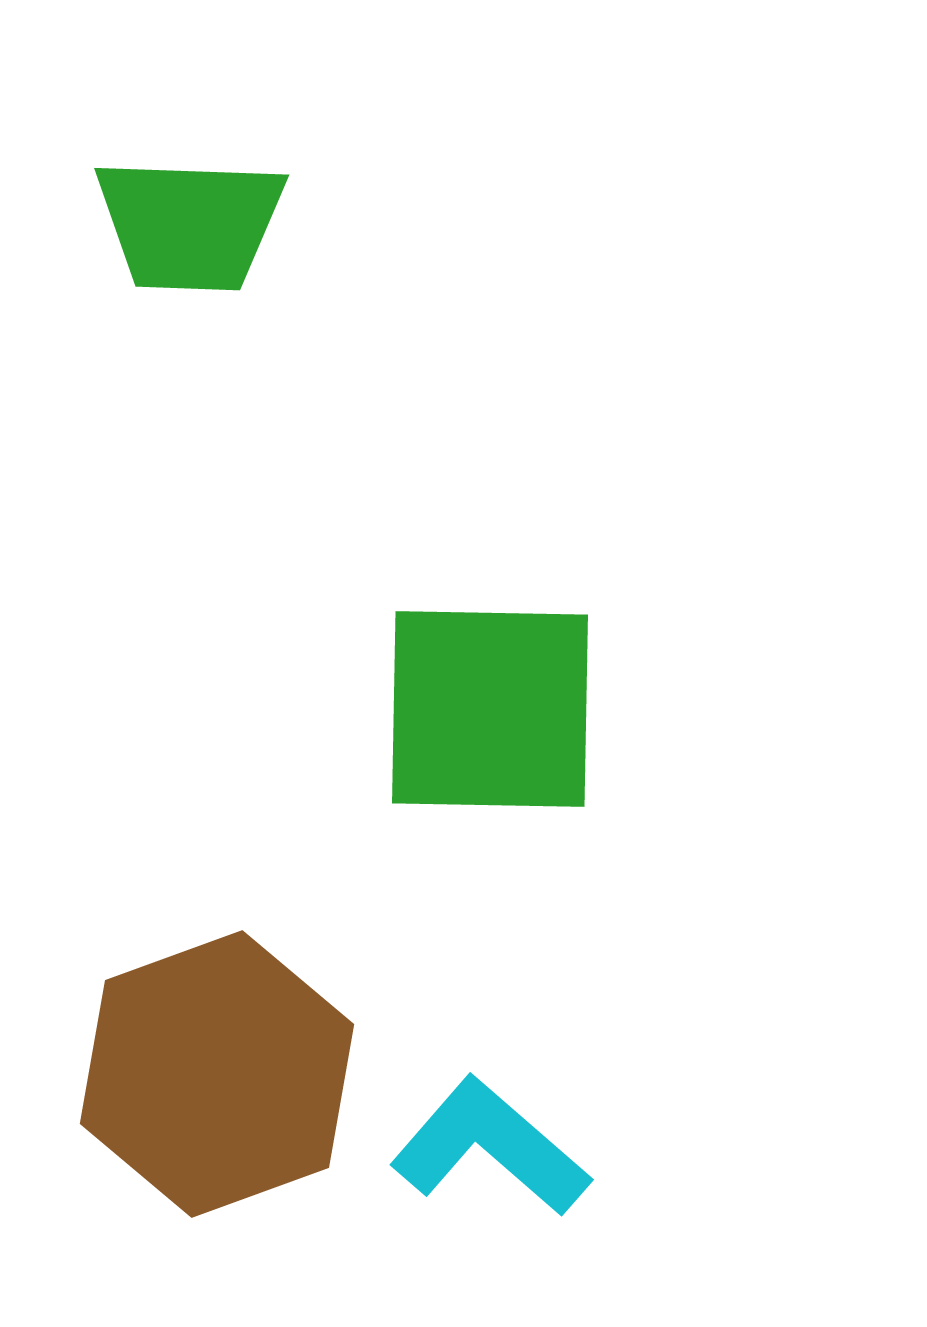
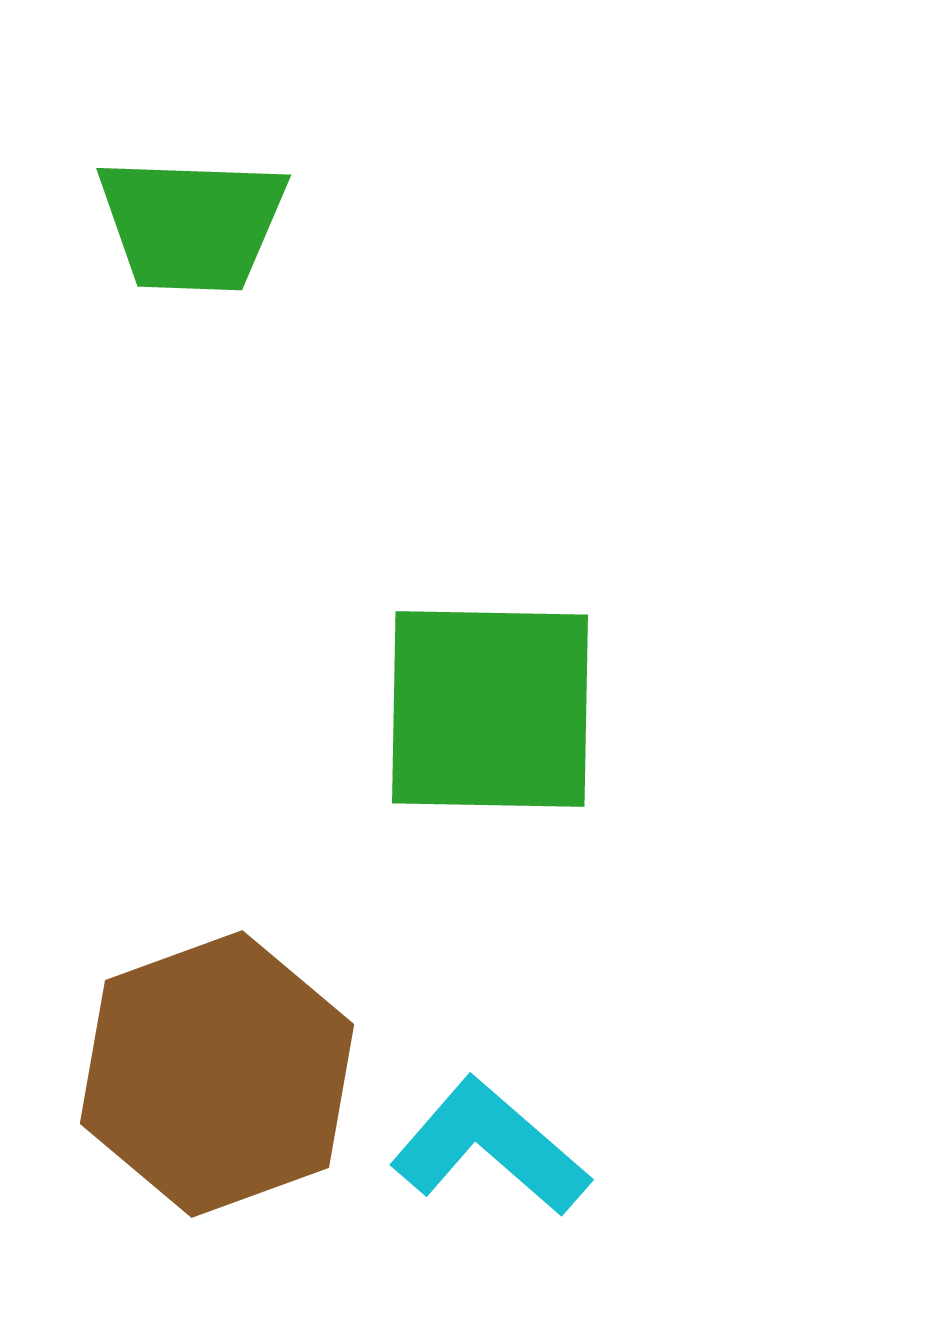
green trapezoid: moved 2 px right
